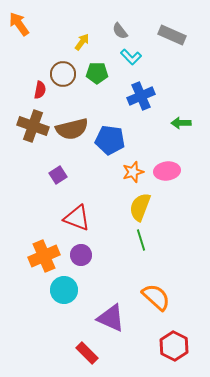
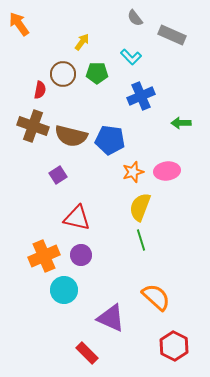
gray semicircle: moved 15 px right, 13 px up
brown semicircle: moved 1 px left, 7 px down; rotated 28 degrees clockwise
red triangle: rotated 8 degrees counterclockwise
